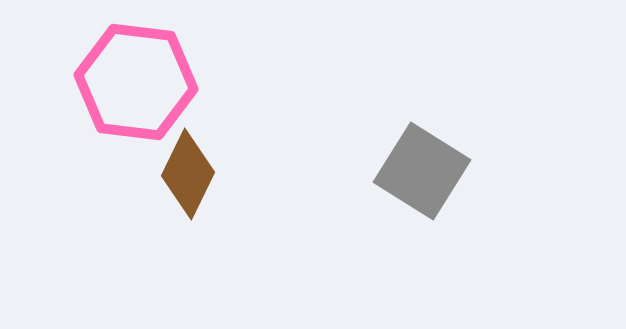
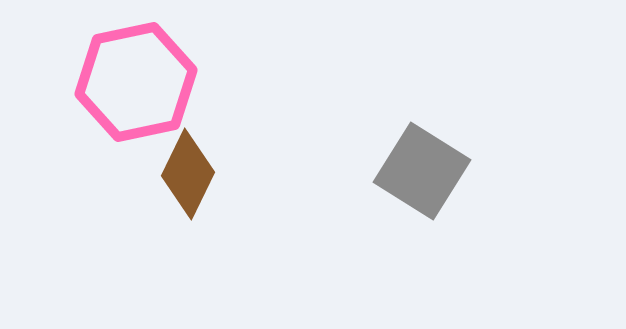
pink hexagon: rotated 19 degrees counterclockwise
